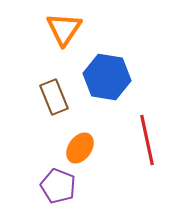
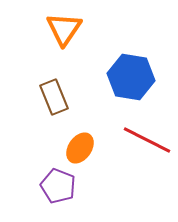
blue hexagon: moved 24 px right
red line: rotated 51 degrees counterclockwise
